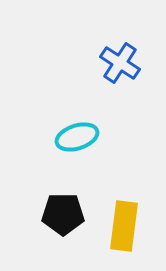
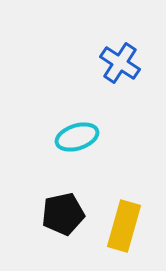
black pentagon: rotated 12 degrees counterclockwise
yellow rectangle: rotated 9 degrees clockwise
